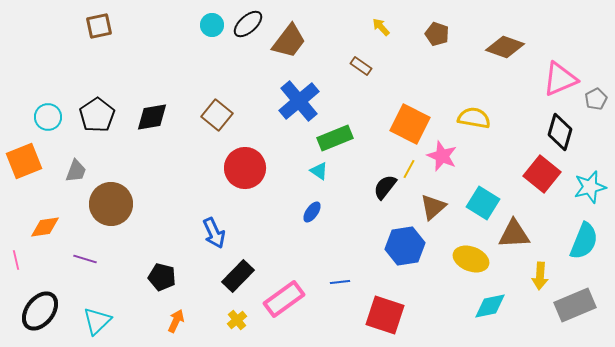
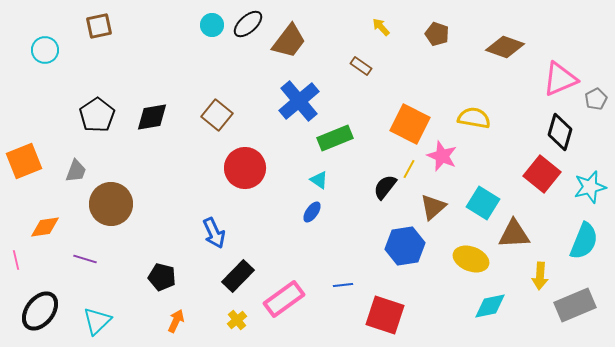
cyan circle at (48, 117): moved 3 px left, 67 px up
cyan triangle at (319, 171): moved 9 px down
blue line at (340, 282): moved 3 px right, 3 px down
